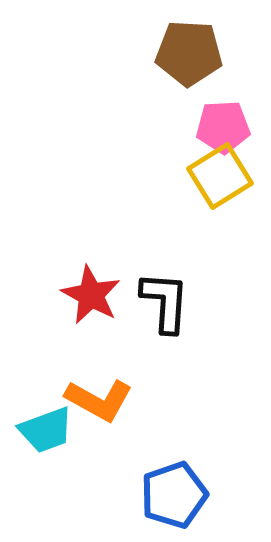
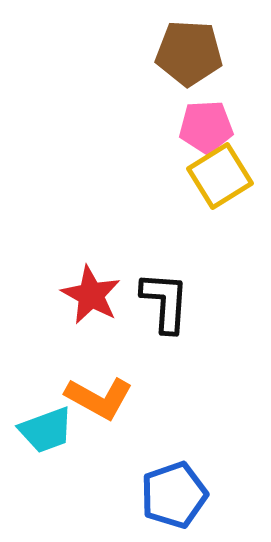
pink pentagon: moved 17 px left
orange L-shape: moved 2 px up
